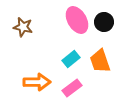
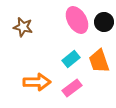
orange trapezoid: moved 1 px left
